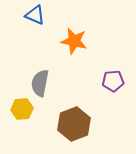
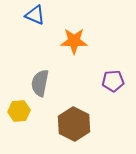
orange star: rotated 12 degrees counterclockwise
yellow hexagon: moved 3 px left, 2 px down
brown hexagon: rotated 12 degrees counterclockwise
